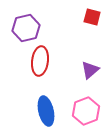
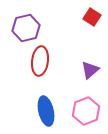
red square: rotated 18 degrees clockwise
